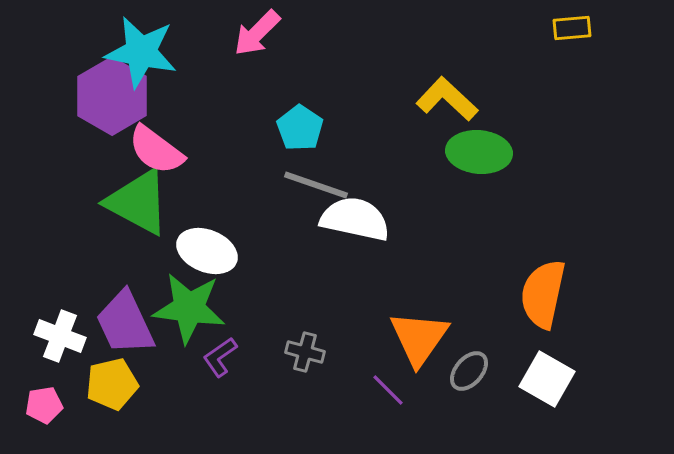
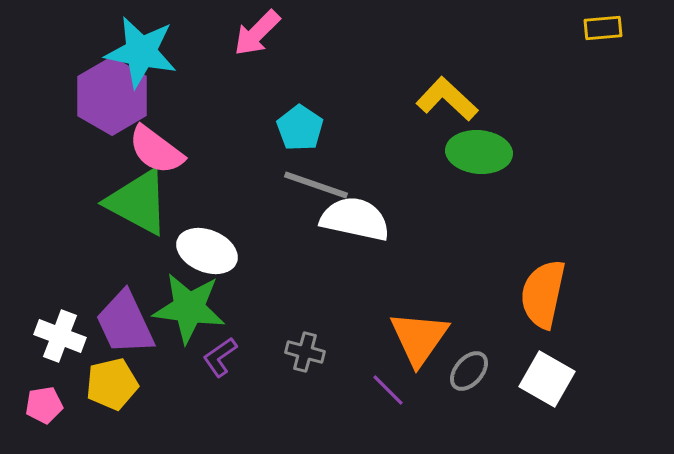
yellow rectangle: moved 31 px right
